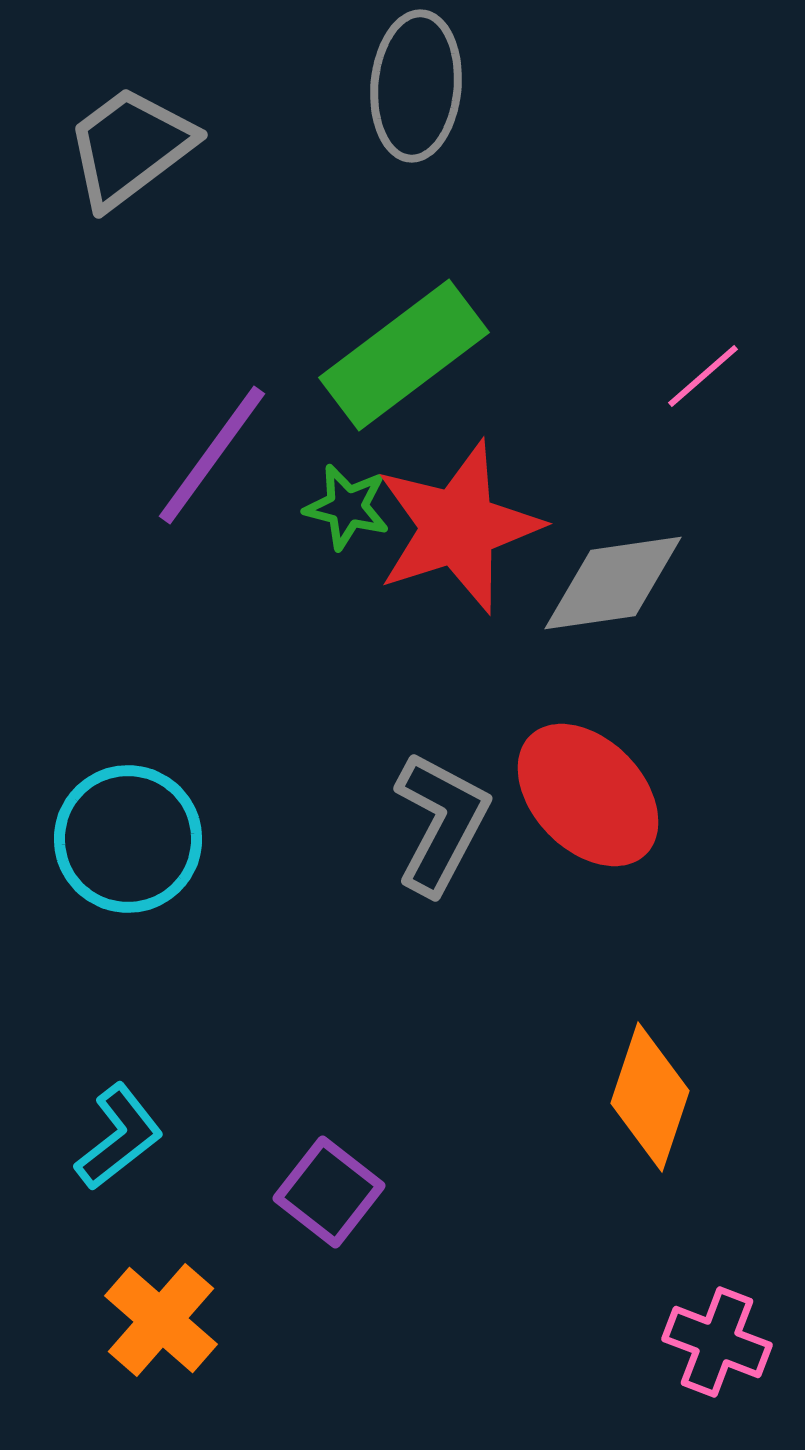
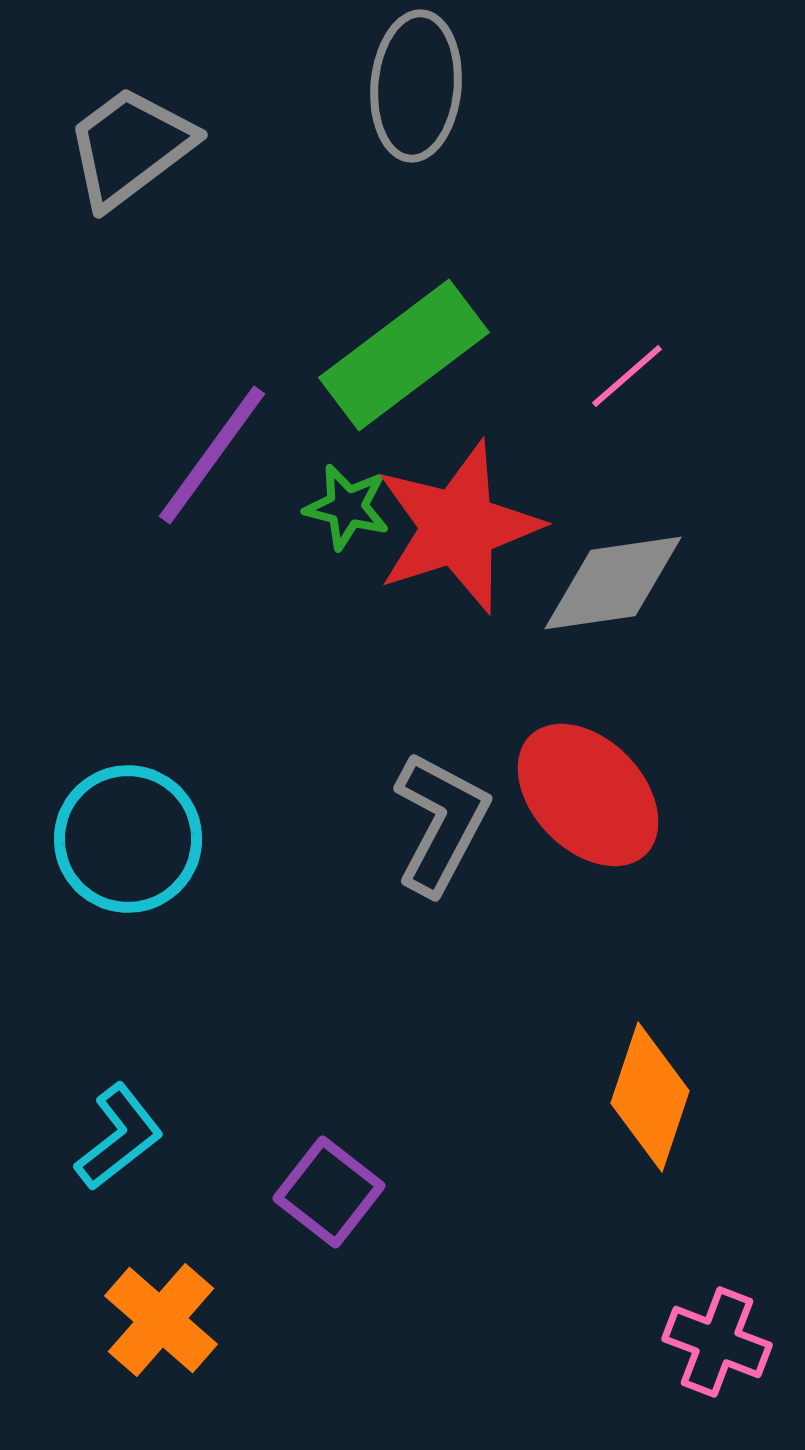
pink line: moved 76 px left
